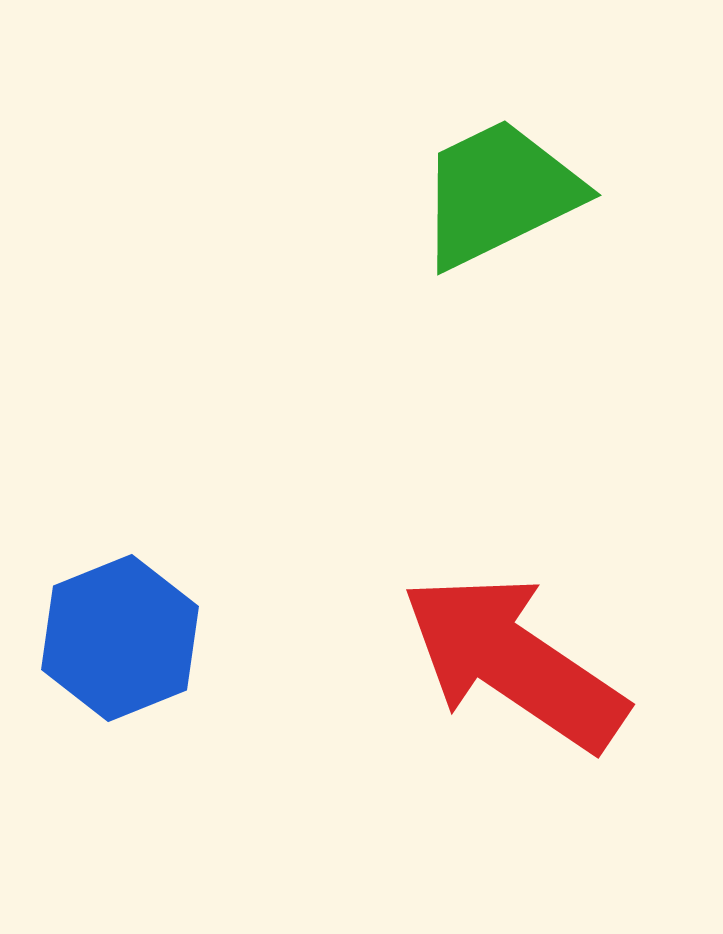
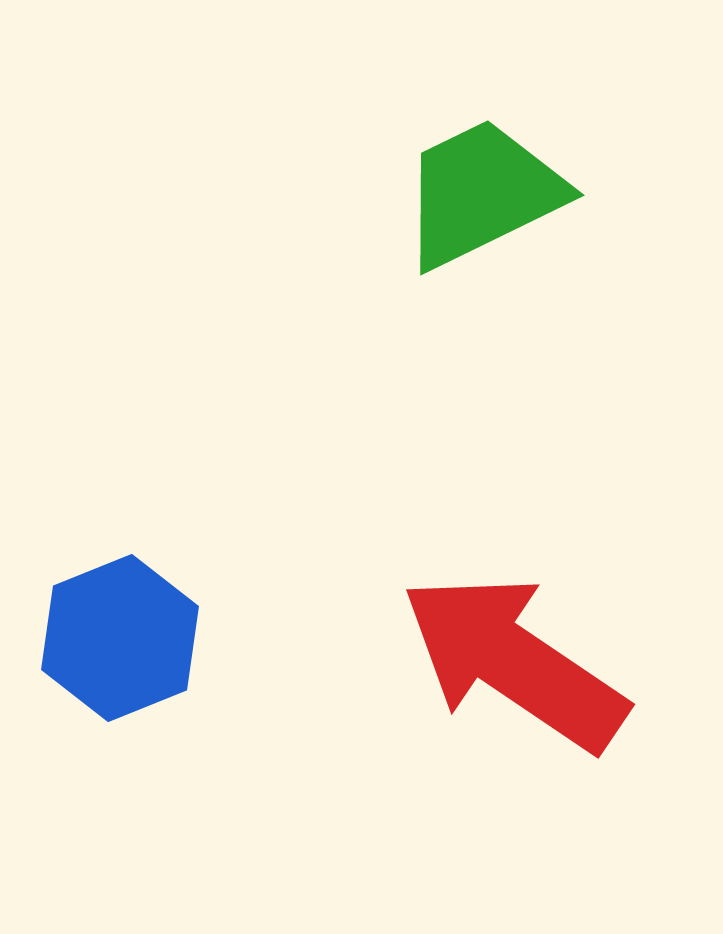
green trapezoid: moved 17 px left
